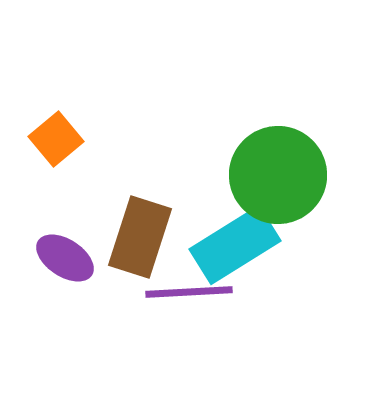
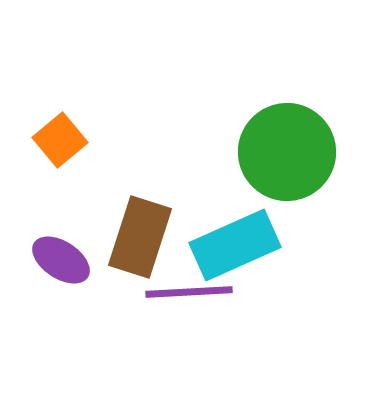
orange square: moved 4 px right, 1 px down
green circle: moved 9 px right, 23 px up
cyan rectangle: rotated 8 degrees clockwise
purple ellipse: moved 4 px left, 2 px down
